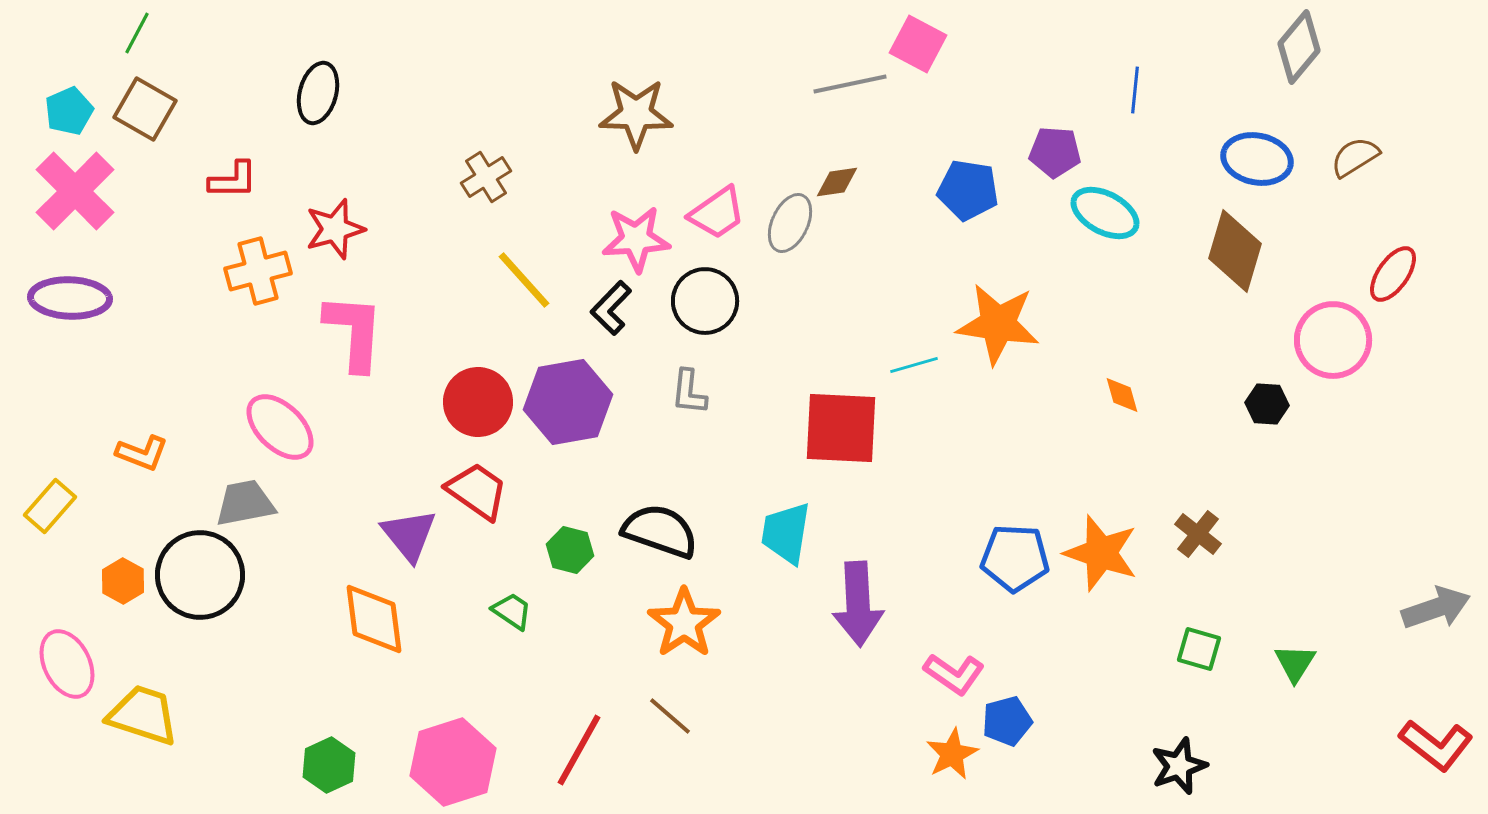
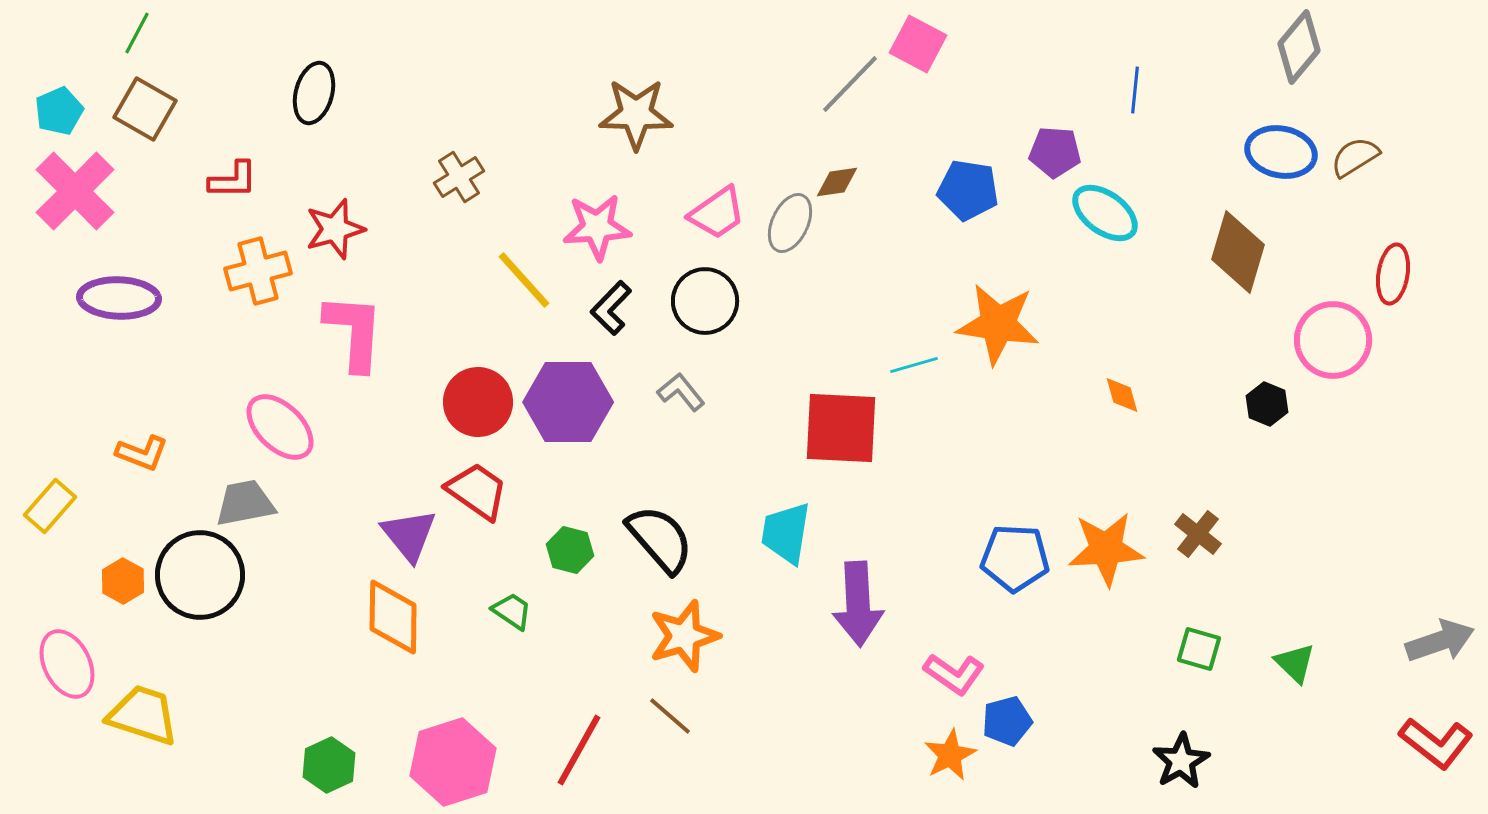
gray line at (850, 84): rotated 34 degrees counterclockwise
black ellipse at (318, 93): moved 4 px left
cyan pentagon at (69, 111): moved 10 px left
blue ellipse at (1257, 159): moved 24 px right, 7 px up
brown cross at (486, 177): moved 27 px left
cyan ellipse at (1105, 213): rotated 8 degrees clockwise
pink star at (636, 239): moved 39 px left, 12 px up
brown diamond at (1235, 251): moved 3 px right, 1 px down
red ellipse at (1393, 274): rotated 26 degrees counterclockwise
purple ellipse at (70, 298): moved 49 px right
gray L-shape at (689, 392): moved 8 px left; rotated 135 degrees clockwise
purple hexagon at (568, 402): rotated 10 degrees clockwise
black hexagon at (1267, 404): rotated 18 degrees clockwise
black semicircle at (660, 531): moved 8 px down; rotated 30 degrees clockwise
orange star at (1101, 553): moved 5 px right, 4 px up; rotated 22 degrees counterclockwise
gray arrow at (1436, 608): moved 4 px right, 33 px down
orange diamond at (374, 619): moved 19 px right, 2 px up; rotated 8 degrees clockwise
orange star at (684, 623): moved 13 px down; rotated 18 degrees clockwise
green triangle at (1295, 663): rotated 18 degrees counterclockwise
red L-shape at (1436, 745): moved 2 px up
orange star at (952, 754): moved 2 px left, 1 px down
black star at (1179, 766): moved 2 px right, 5 px up; rotated 10 degrees counterclockwise
